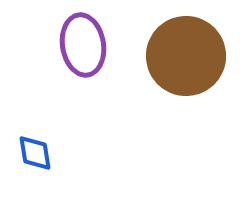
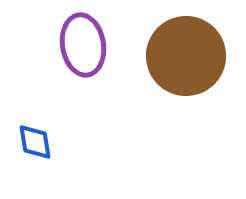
blue diamond: moved 11 px up
